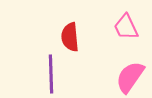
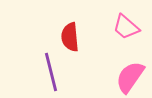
pink trapezoid: rotated 24 degrees counterclockwise
purple line: moved 2 px up; rotated 12 degrees counterclockwise
